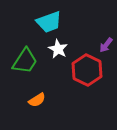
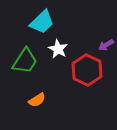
cyan trapezoid: moved 7 px left; rotated 24 degrees counterclockwise
purple arrow: rotated 21 degrees clockwise
